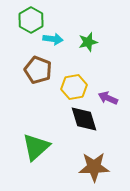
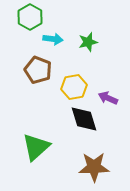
green hexagon: moved 1 px left, 3 px up
